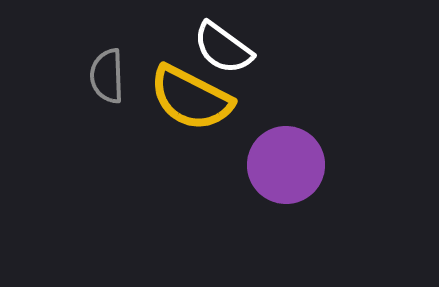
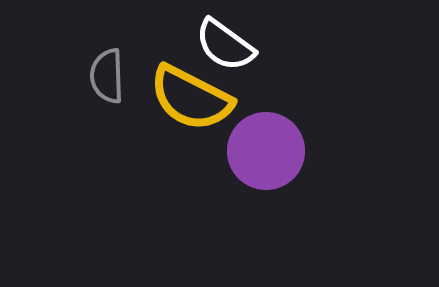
white semicircle: moved 2 px right, 3 px up
purple circle: moved 20 px left, 14 px up
